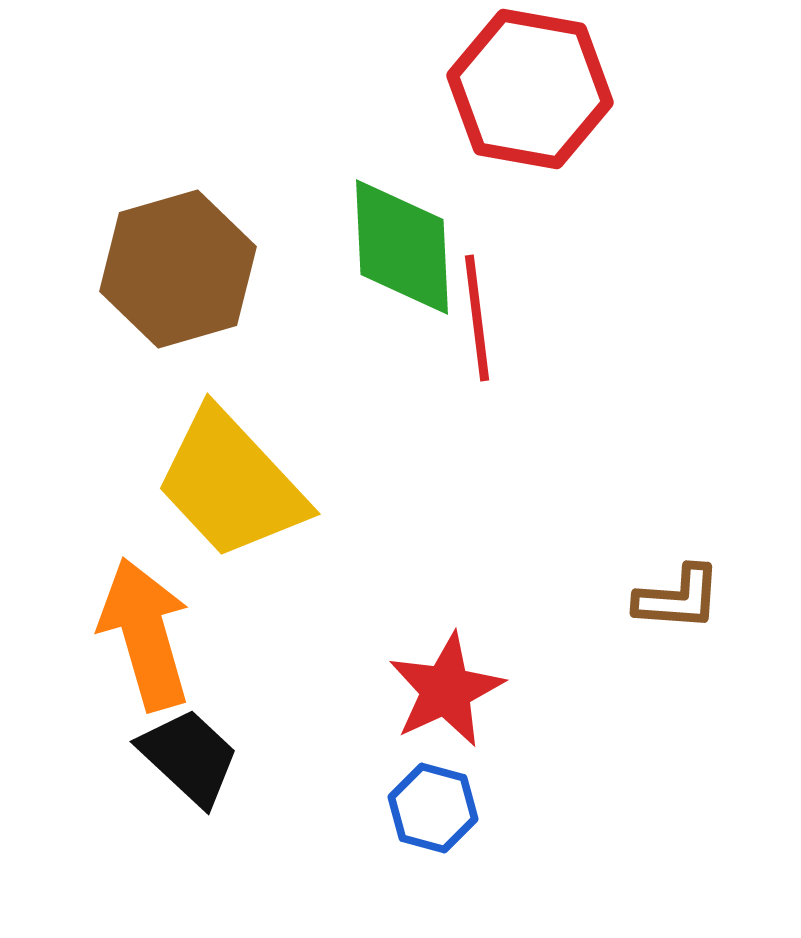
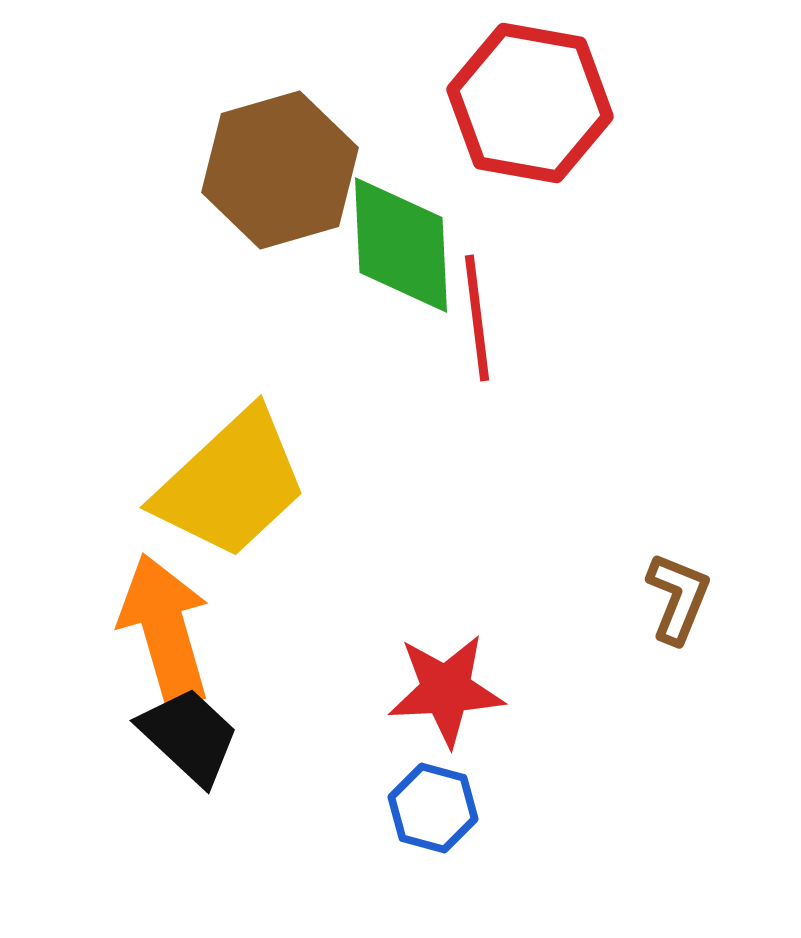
red hexagon: moved 14 px down
green diamond: moved 1 px left, 2 px up
brown hexagon: moved 102 px right, 99 px up
yellow trapezoid: rotated 90 degrees counterclockwise
brown L-shape: rotated 72 degrees counterclockwise
orange arrow: moved 20 px right, 4 px up
red star: rotated 22 degrees clockwise
black trapezoid: moved 21 px up
